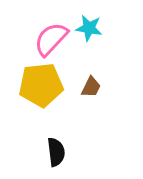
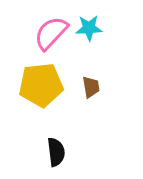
cyan star: rotated 12 degrees counterclockwise
pink semicircle: moved 6 px up
brown trapezoid: rotated 35 degrees counterclockwise
